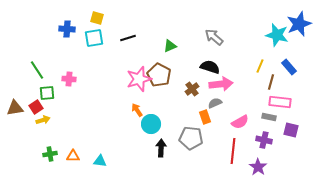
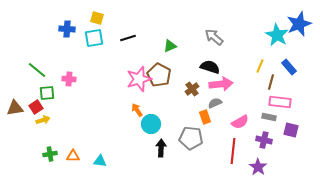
cyan star: rotated 15 degrees clockwise
green line: rotated 18 degrees counterclockwise
